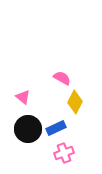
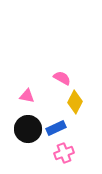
pink triangle: moved 4 px right, 1 px up; rotated 28 degrees counterclockwise
